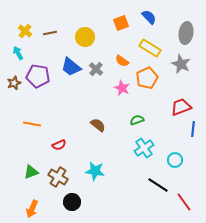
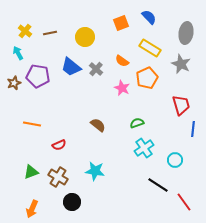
red trapezoid: moved 2 px up; rotated 95 degrees clockwise
green semicircle: moved 3 px down
